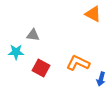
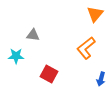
orange triangle: moved 2 px right; rotated 42 degrees clockwise
cyan star: moved 4 px down
orange L-shape: moved 8 px right, 15 px up; rotated 65 degrees counterclockwise
red square: moved 8 px right, 6 px down
